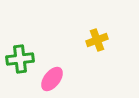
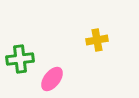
yellow cross: rotated 10 degrees clockwise
